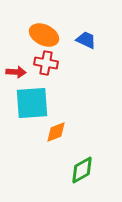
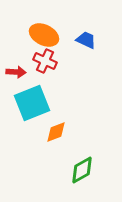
red cross: moved 1 px left, 2 px up; rotated 15 degrees clockwise
cyan square: rotated 18 degrees counterclockwise
